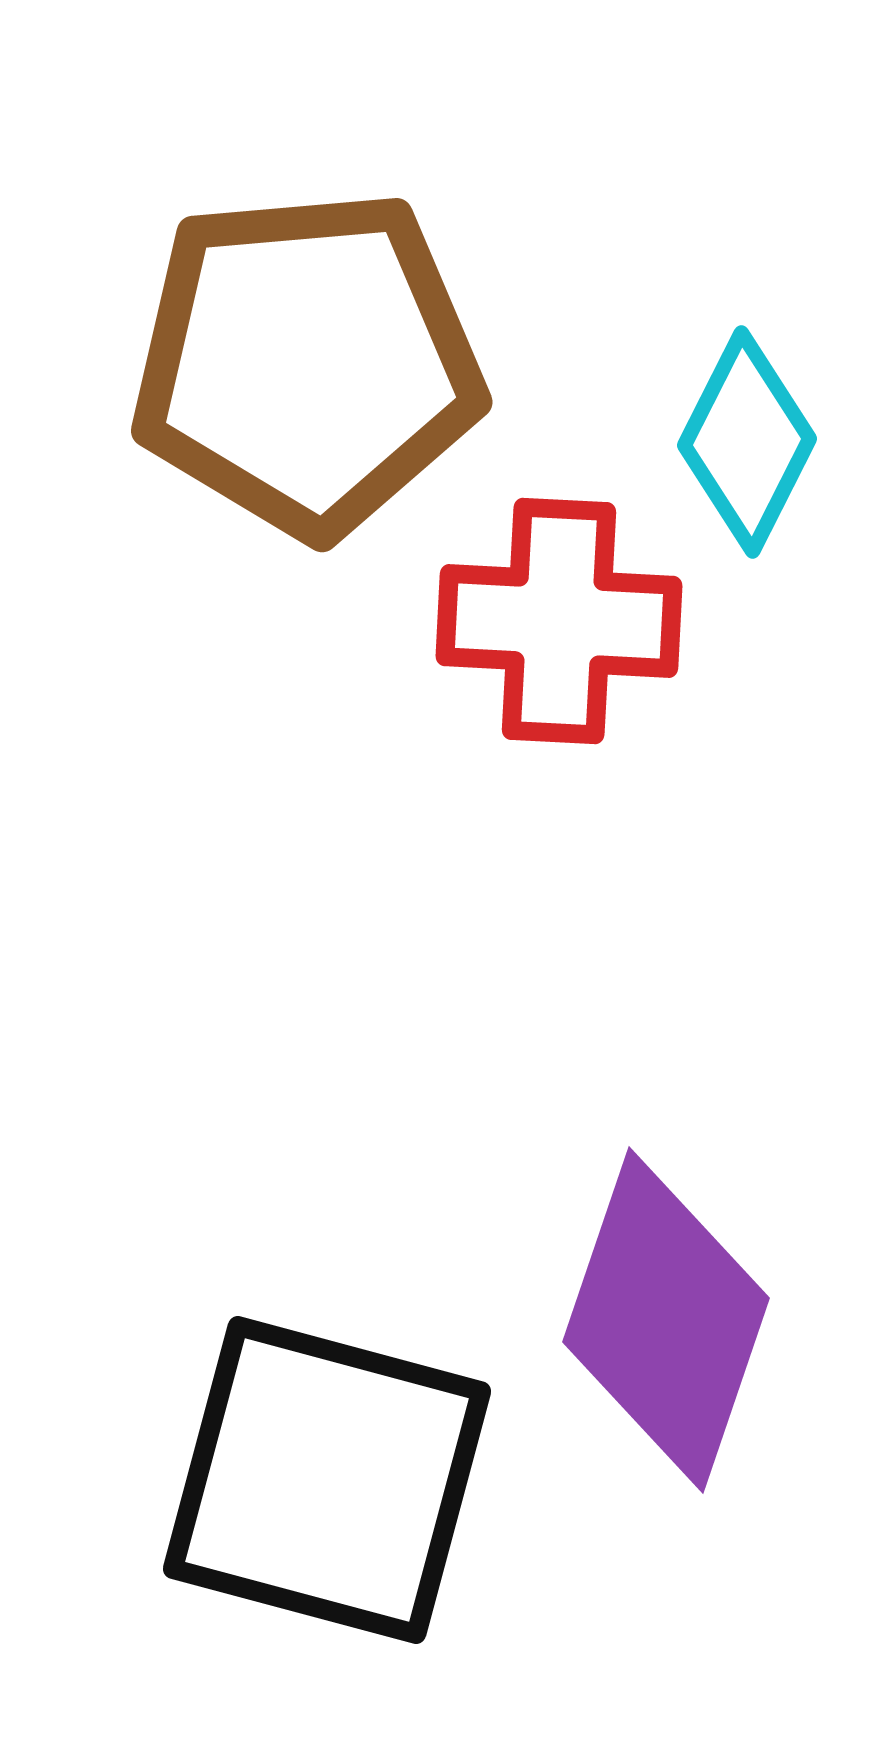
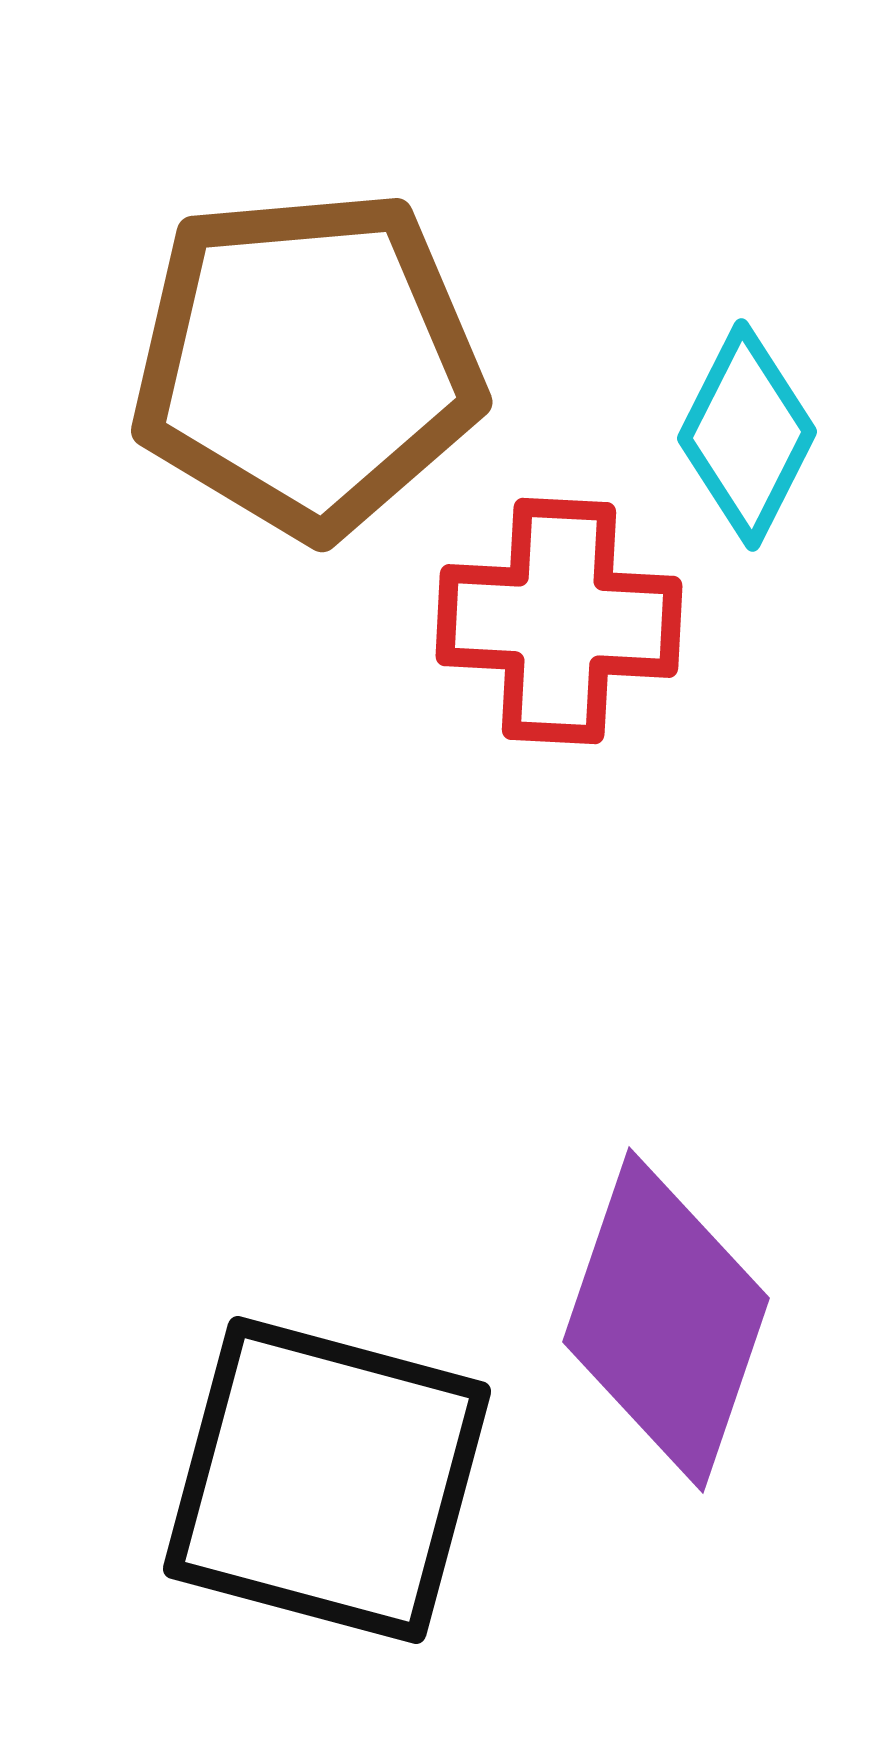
cyan diamond: moved 7 px up
